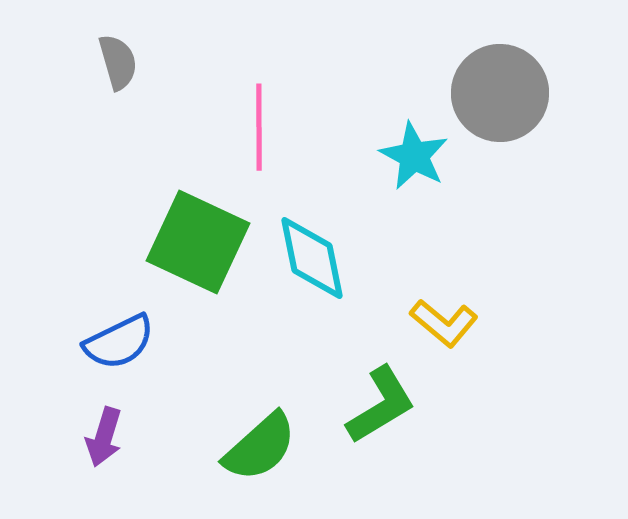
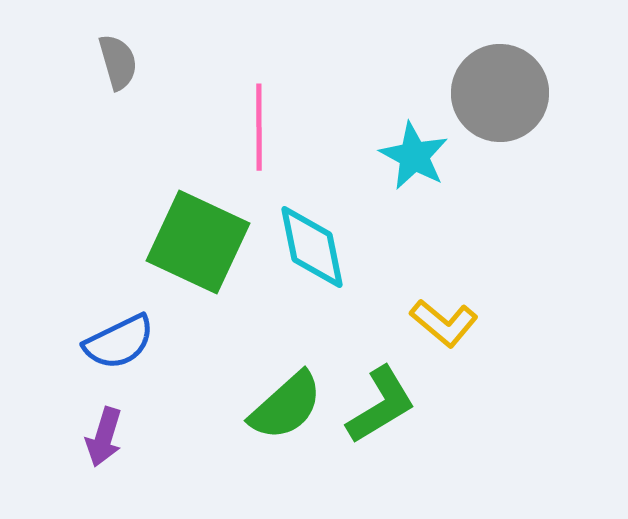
cyan diamond: moved 11 px up
green semicircle: moved 26 px right, 41 px up
